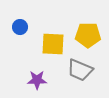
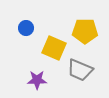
blue circle: moved 6 px right, 1 px down
yellow pentagon: moved 3 px left, 4 px up
yellow square: moved 1 px right, 4 px down; rotated 20 degrees clockwise
